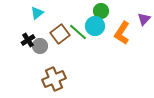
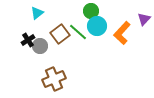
green circle: moved 10 px left
cyan circle: moved 2 px right
orange L-shape: rotated 10 degrees clockwise
